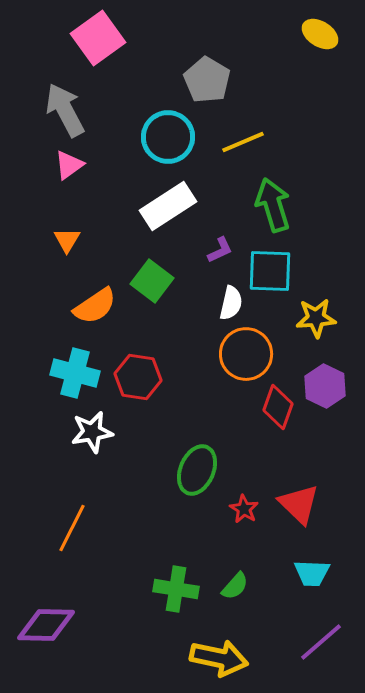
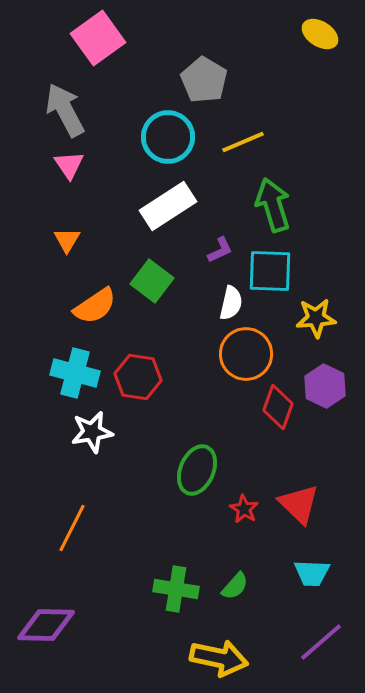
gray pentagon: moved 3 px left
pink triangle: rotated 28 degrees counterclockwise
